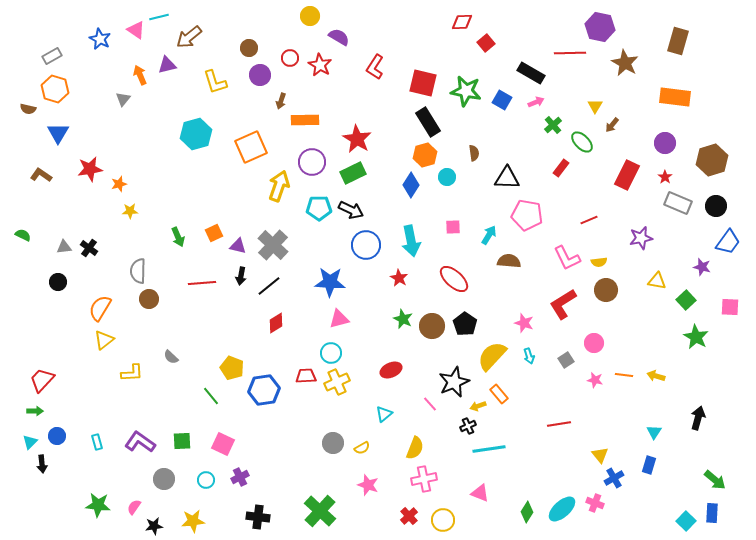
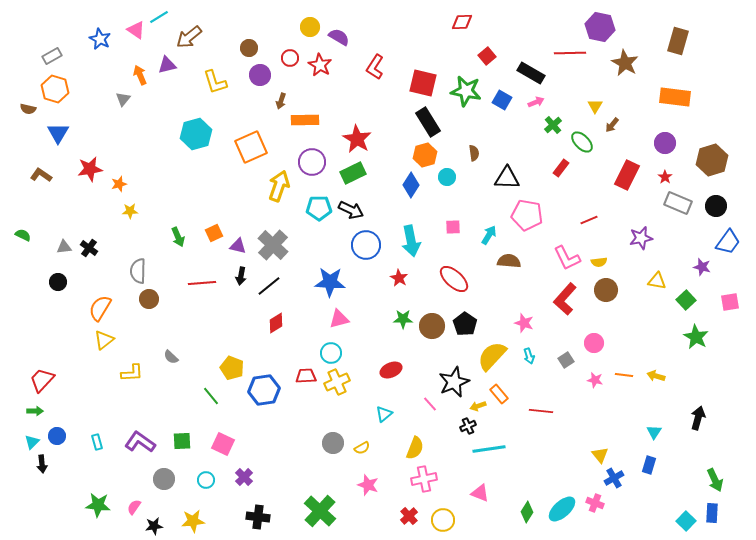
yellow circle at (310, 16): moved 11 px down
cyan line at (159, 17): rotated 18 degrees counterclockwise
red square at (486, 43): moved 1 px right, 13 px down
red L-shape at (563, 304): moved 2 px right, 5 px up; rotated 16 degrees counterclockwise
pink square at (730, 307): moved 5 px up; rotated 12 degrees counterclockwise
green star at (403, 319): rotated 24 degrees counterclockwise
red line at (559, 424): moved 18 px left, 13 px up; rotated 15 degrees clockwise
cyan triangle at (30, 442): moved 2 px right
purple cross at (240, 477): moved 4 px right; rotated 18 degrees counterclockwise
green arrow at (715, 480): rotated 25 degrees clockwise
